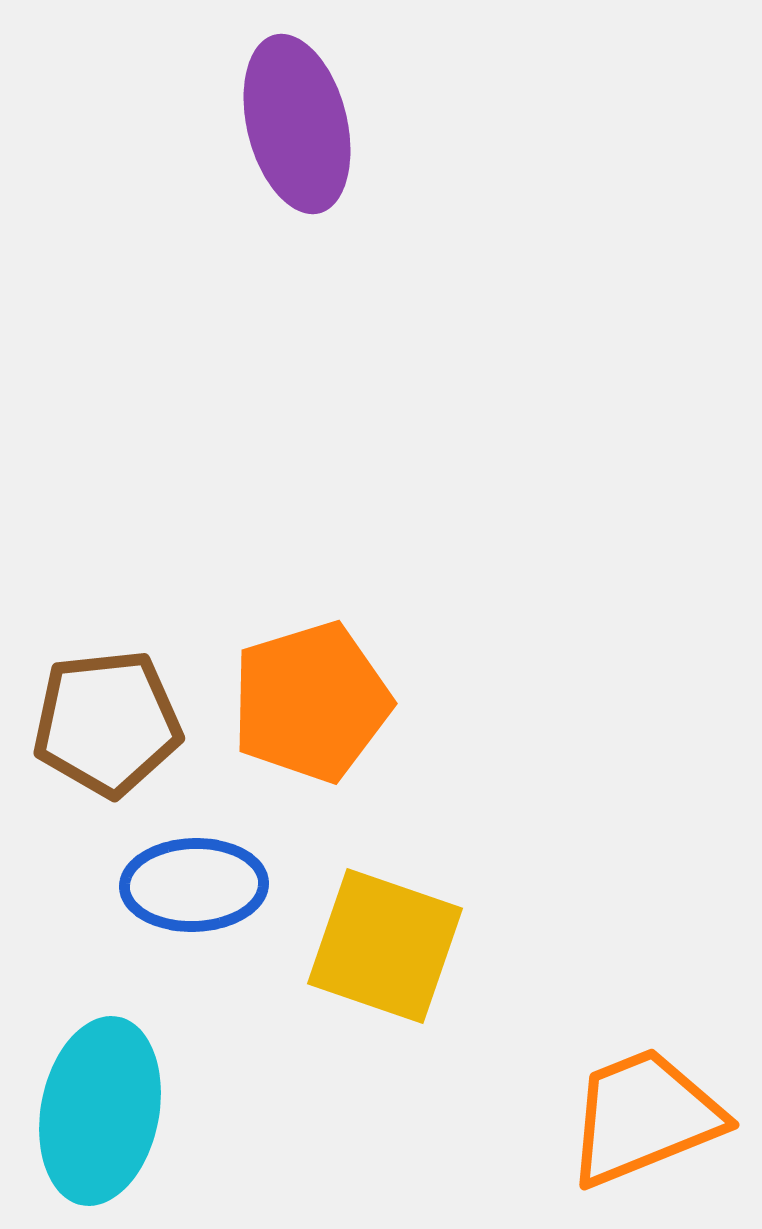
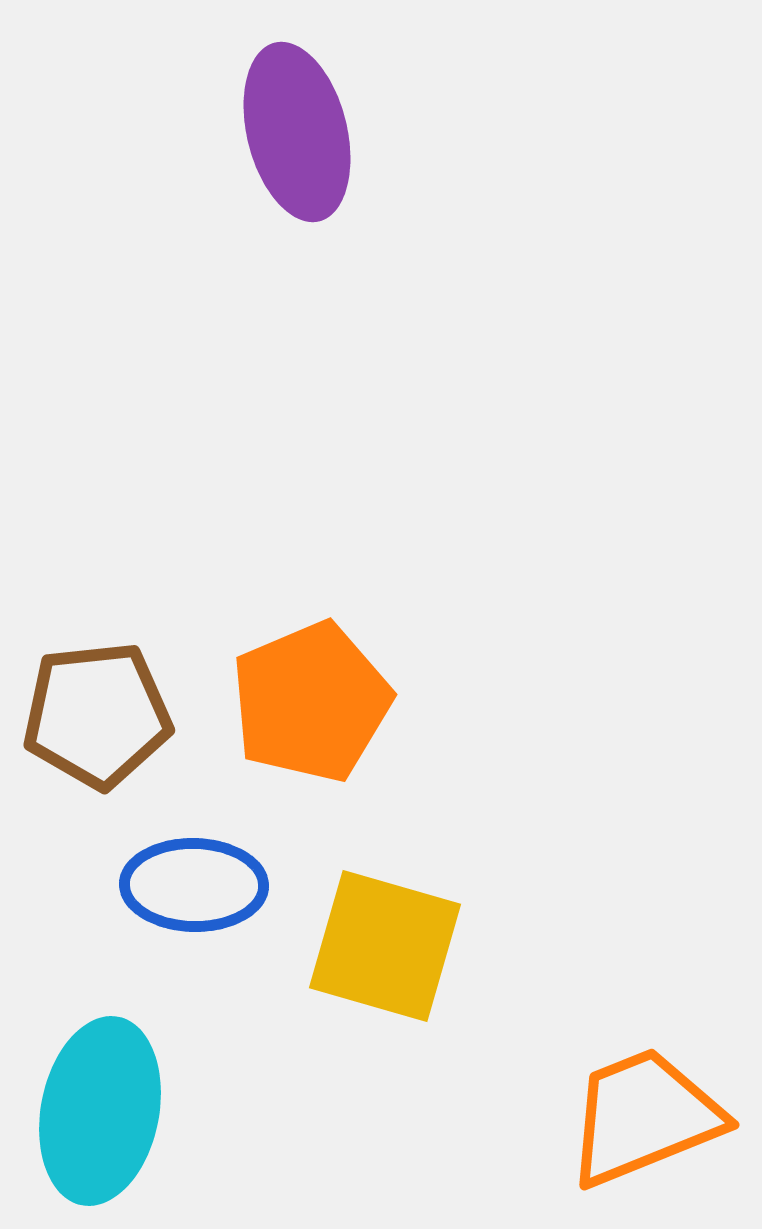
purple ellipse: moved 8 px down
orange pentagon: rotated 6 degrees counterclockwise
brown pentagon: moved 10 px left, 8 px up
blue ellipse: rotated 3 degrees clockwise
yellow square: rotated 3 degrees counterclockwise
